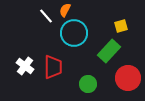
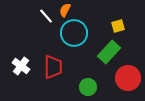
yellow square: moved 3 px left
green rectangle: moved 1 px down
white cross: moved 4 px left
green circle: moved 3 px down
